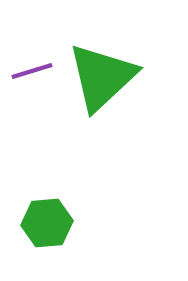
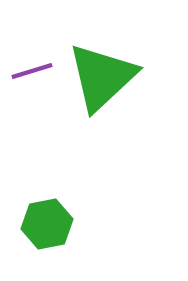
green hexagon: moved 1 px down; rotated 6 degrees counterclockwise
